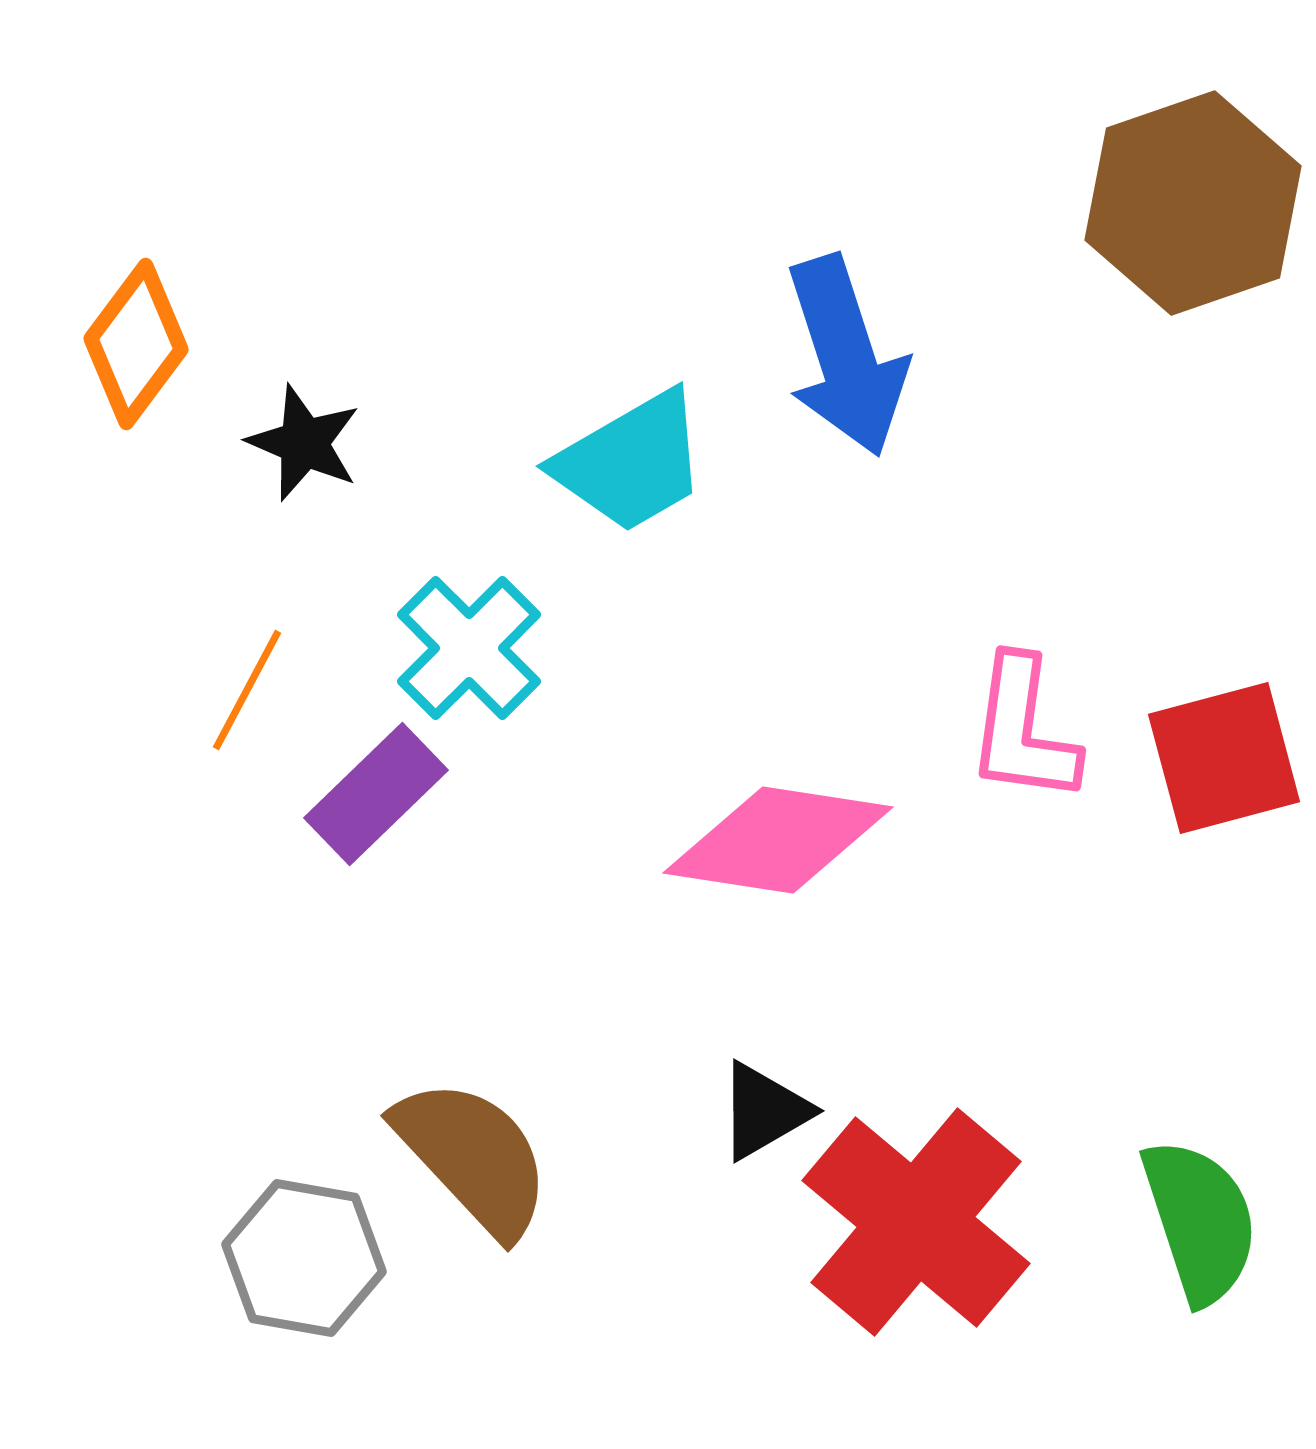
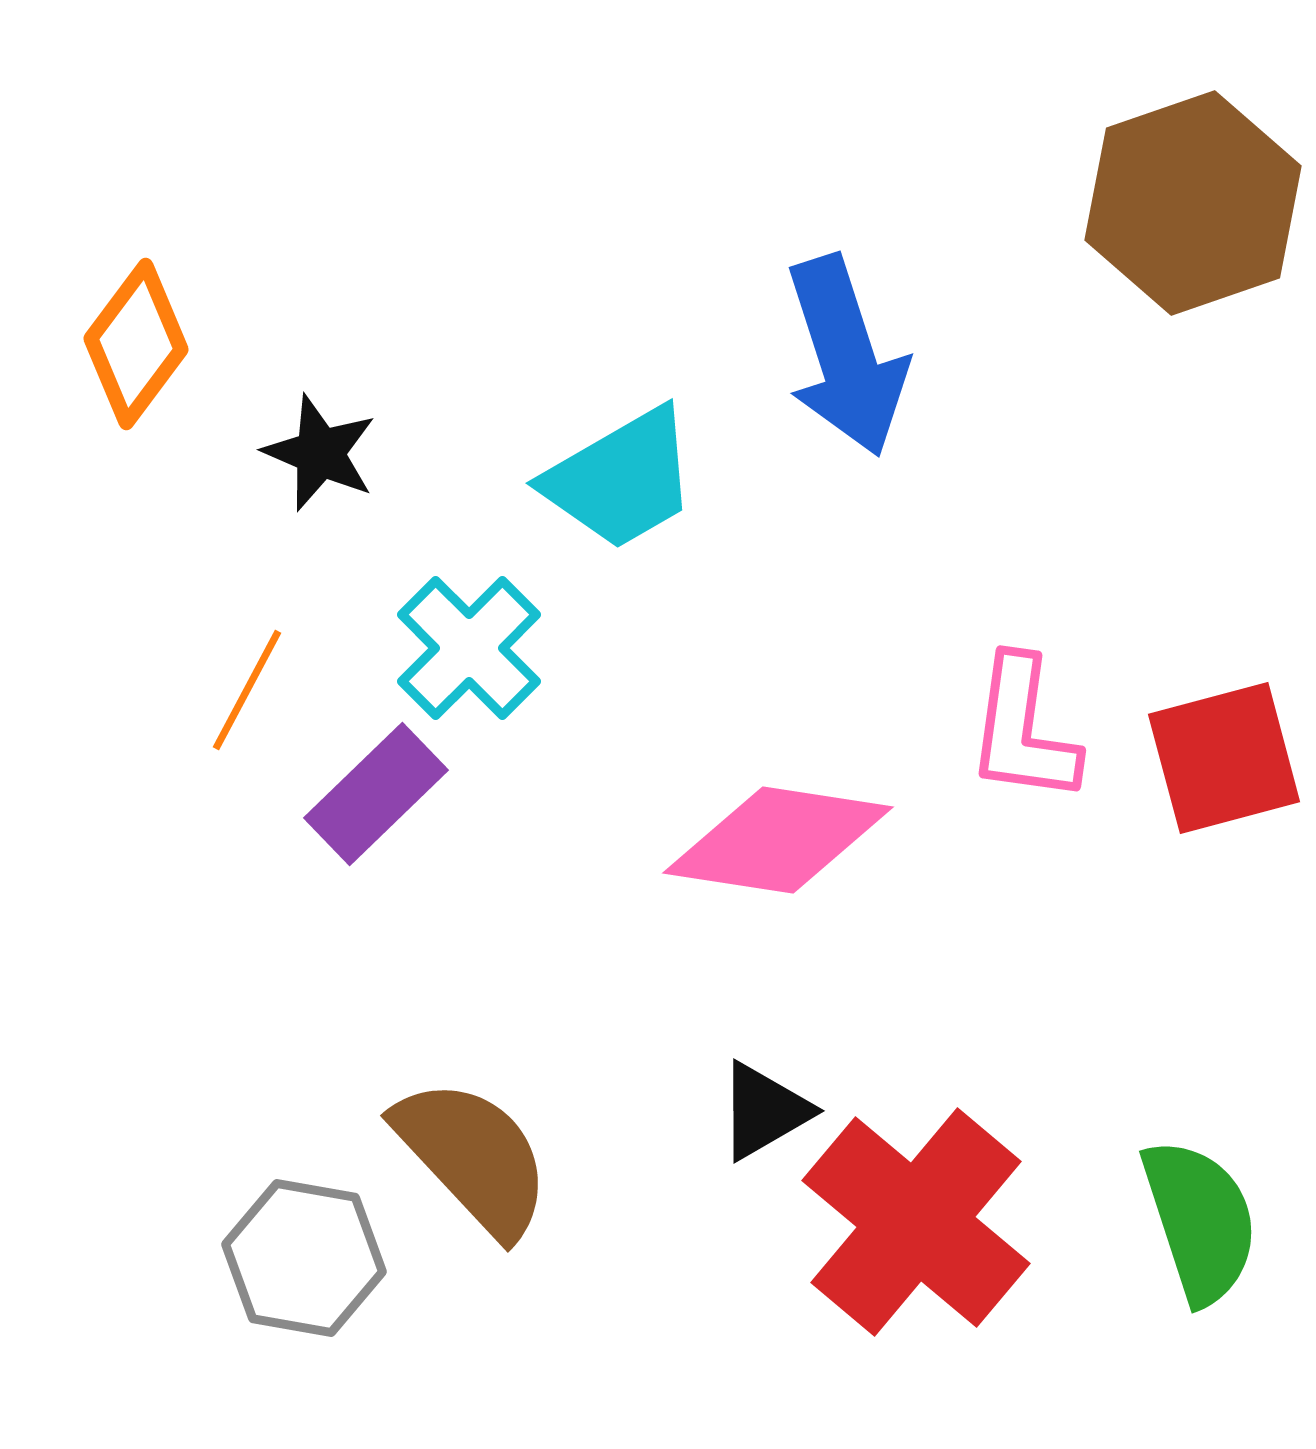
black star: moved 16 px right, 10 px down
cyan trapezoid: moved 10 px left, 17 px down
